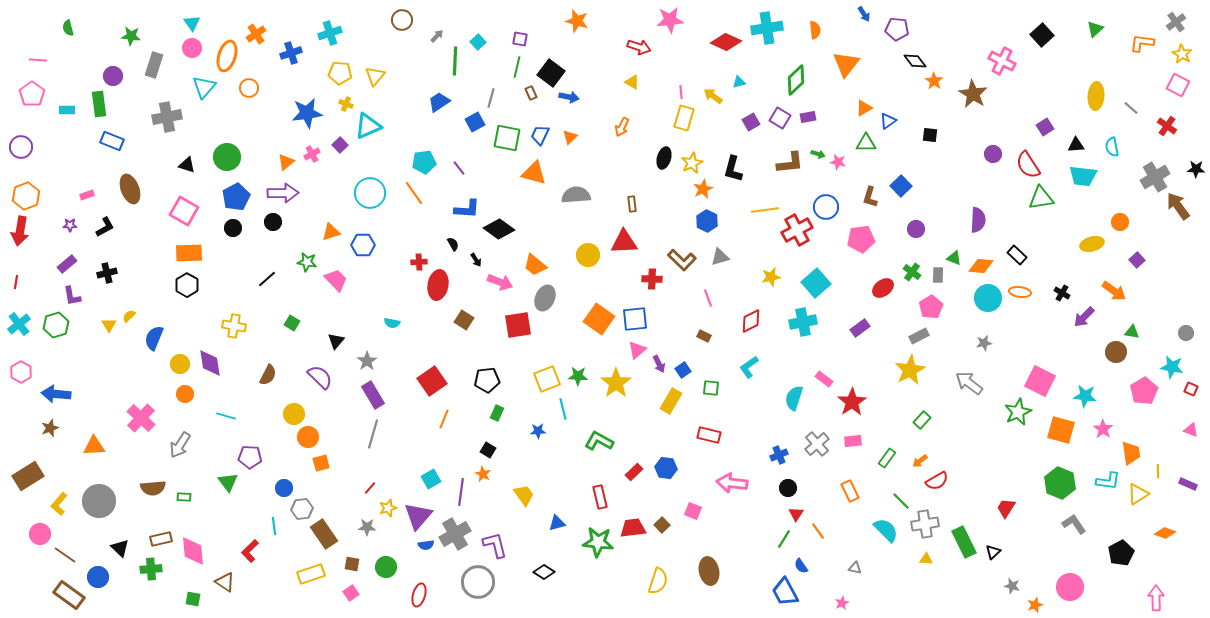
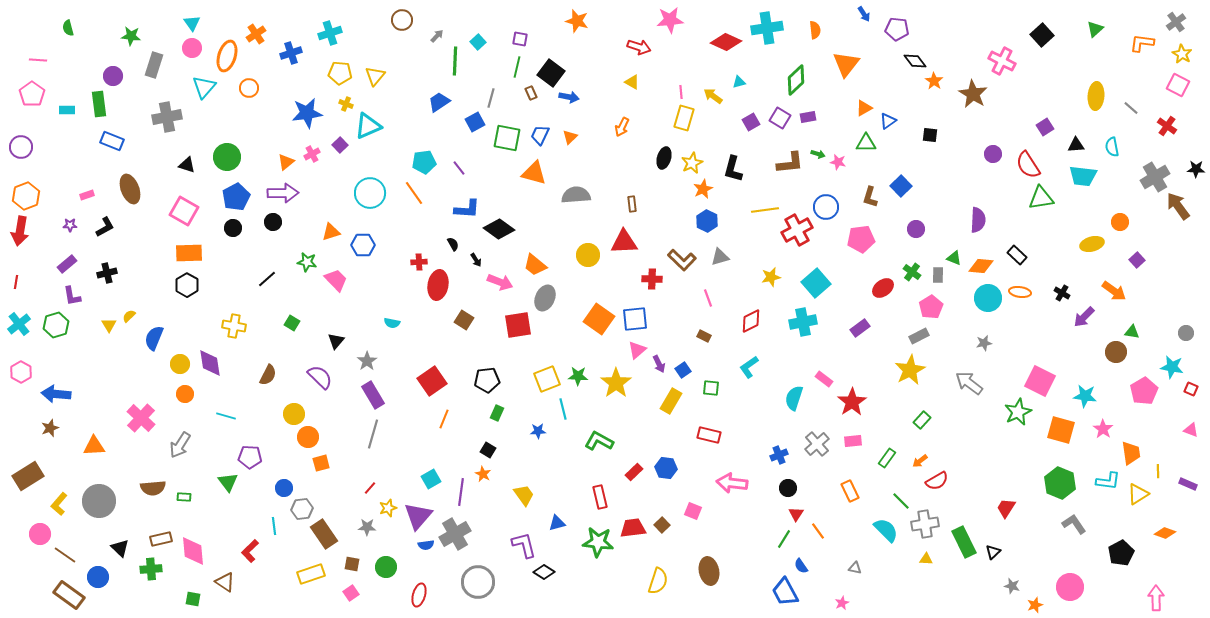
purple L-shape at (495, 545): moved 29 px right
